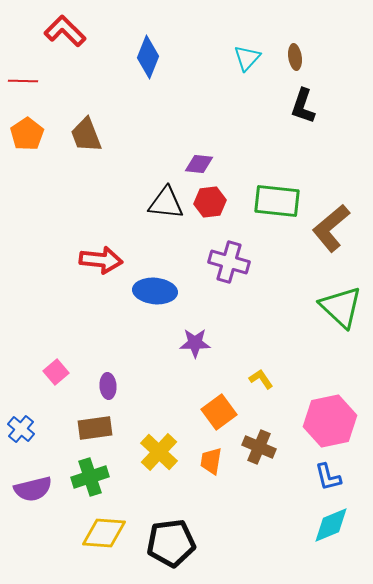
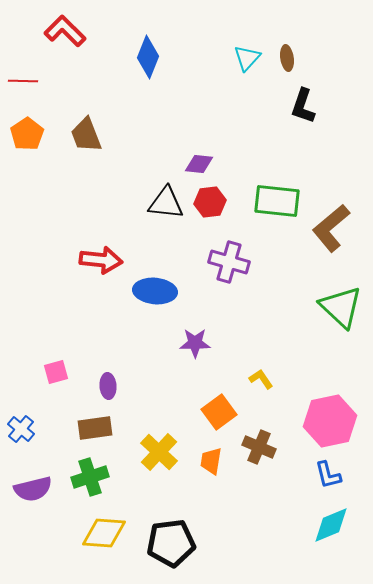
brown ellipse: moved 8 px left, 1 px down
pink square: rotated 25 degrees clockwise
blue L-shape: moved 2 px up
